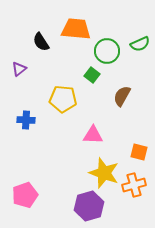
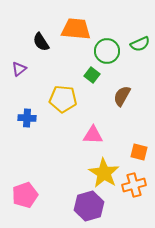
blue cross: moved 1 px right, 2 px up
yellow star: rotated 12 degrees clockwise
